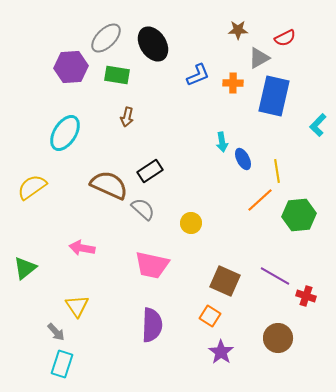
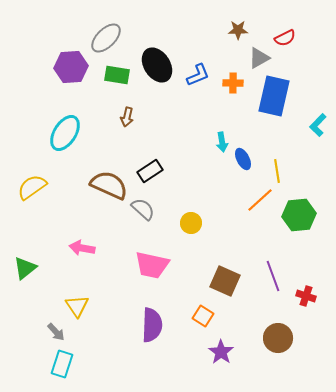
black ellipse: moved 4 px right, 21 px down
purple line: moved 2 px left; rotated 40 degrees clockwise
orange square: moved 7 px left
